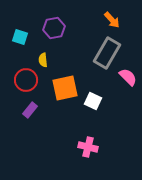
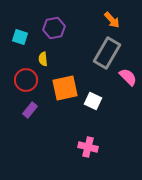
yellow semicircle: moved 1 px up
